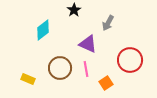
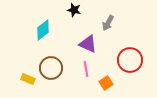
black star: rotated 24 degrees counterclockwise
brown circle: moved 9 px left
